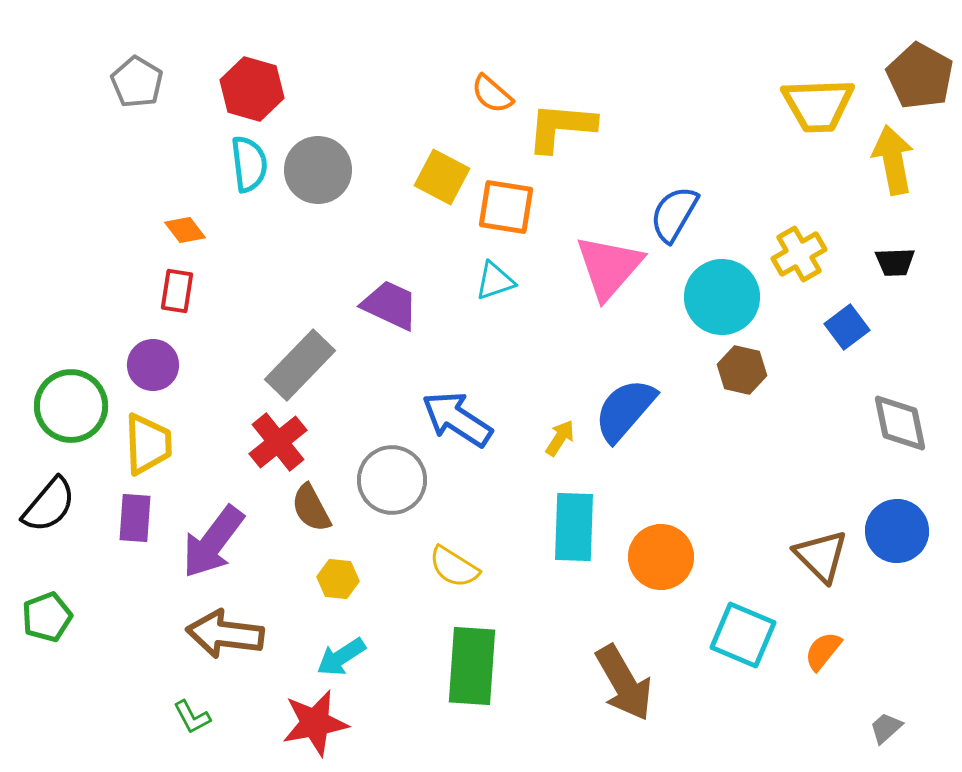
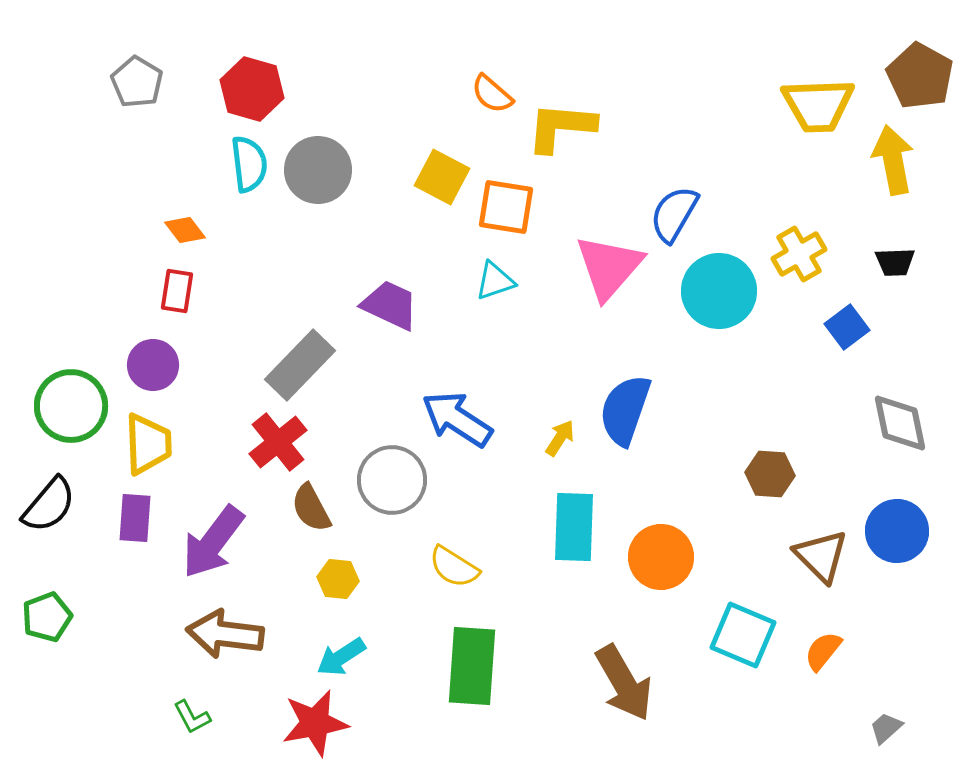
cyan circle at (722, 297): moved 3 px left, 6 px up
brown hexagon at (742, 370): moved 28 px right, 104 px down; rotated 9 degrees counterclockwise
blue semicircle at (625, 410): rotated 22 degrees counterclockwise
